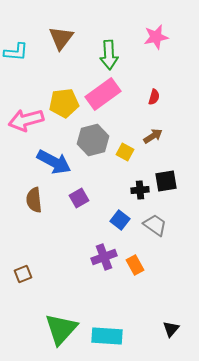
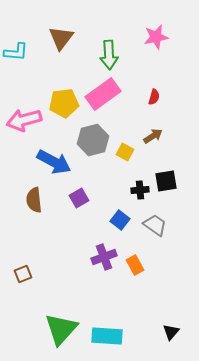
pink arrow: moved 2 px left
black triangle: moved 3 px down
